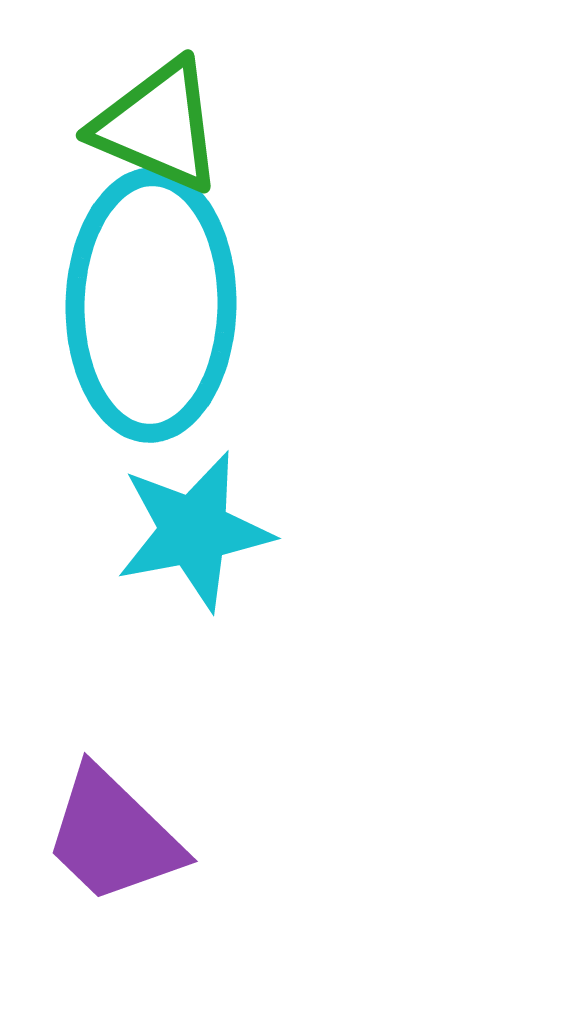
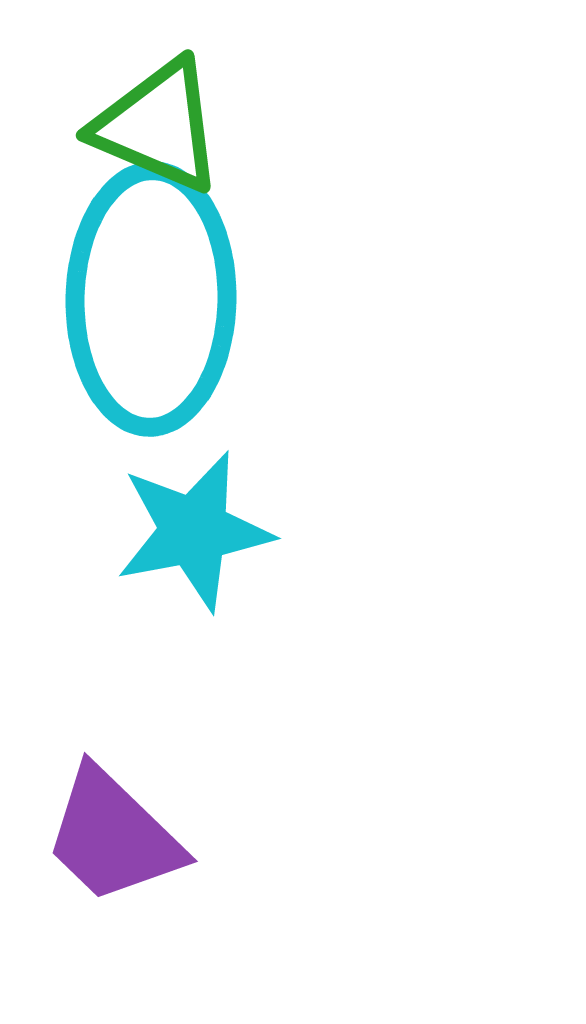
cyan ellipse: moved 6 px up
